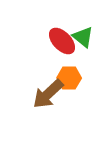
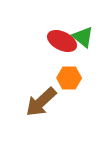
red ellipse: rotated 20 degrees counterclockwise
brown arrow: moved 7 px left, 8 px down
